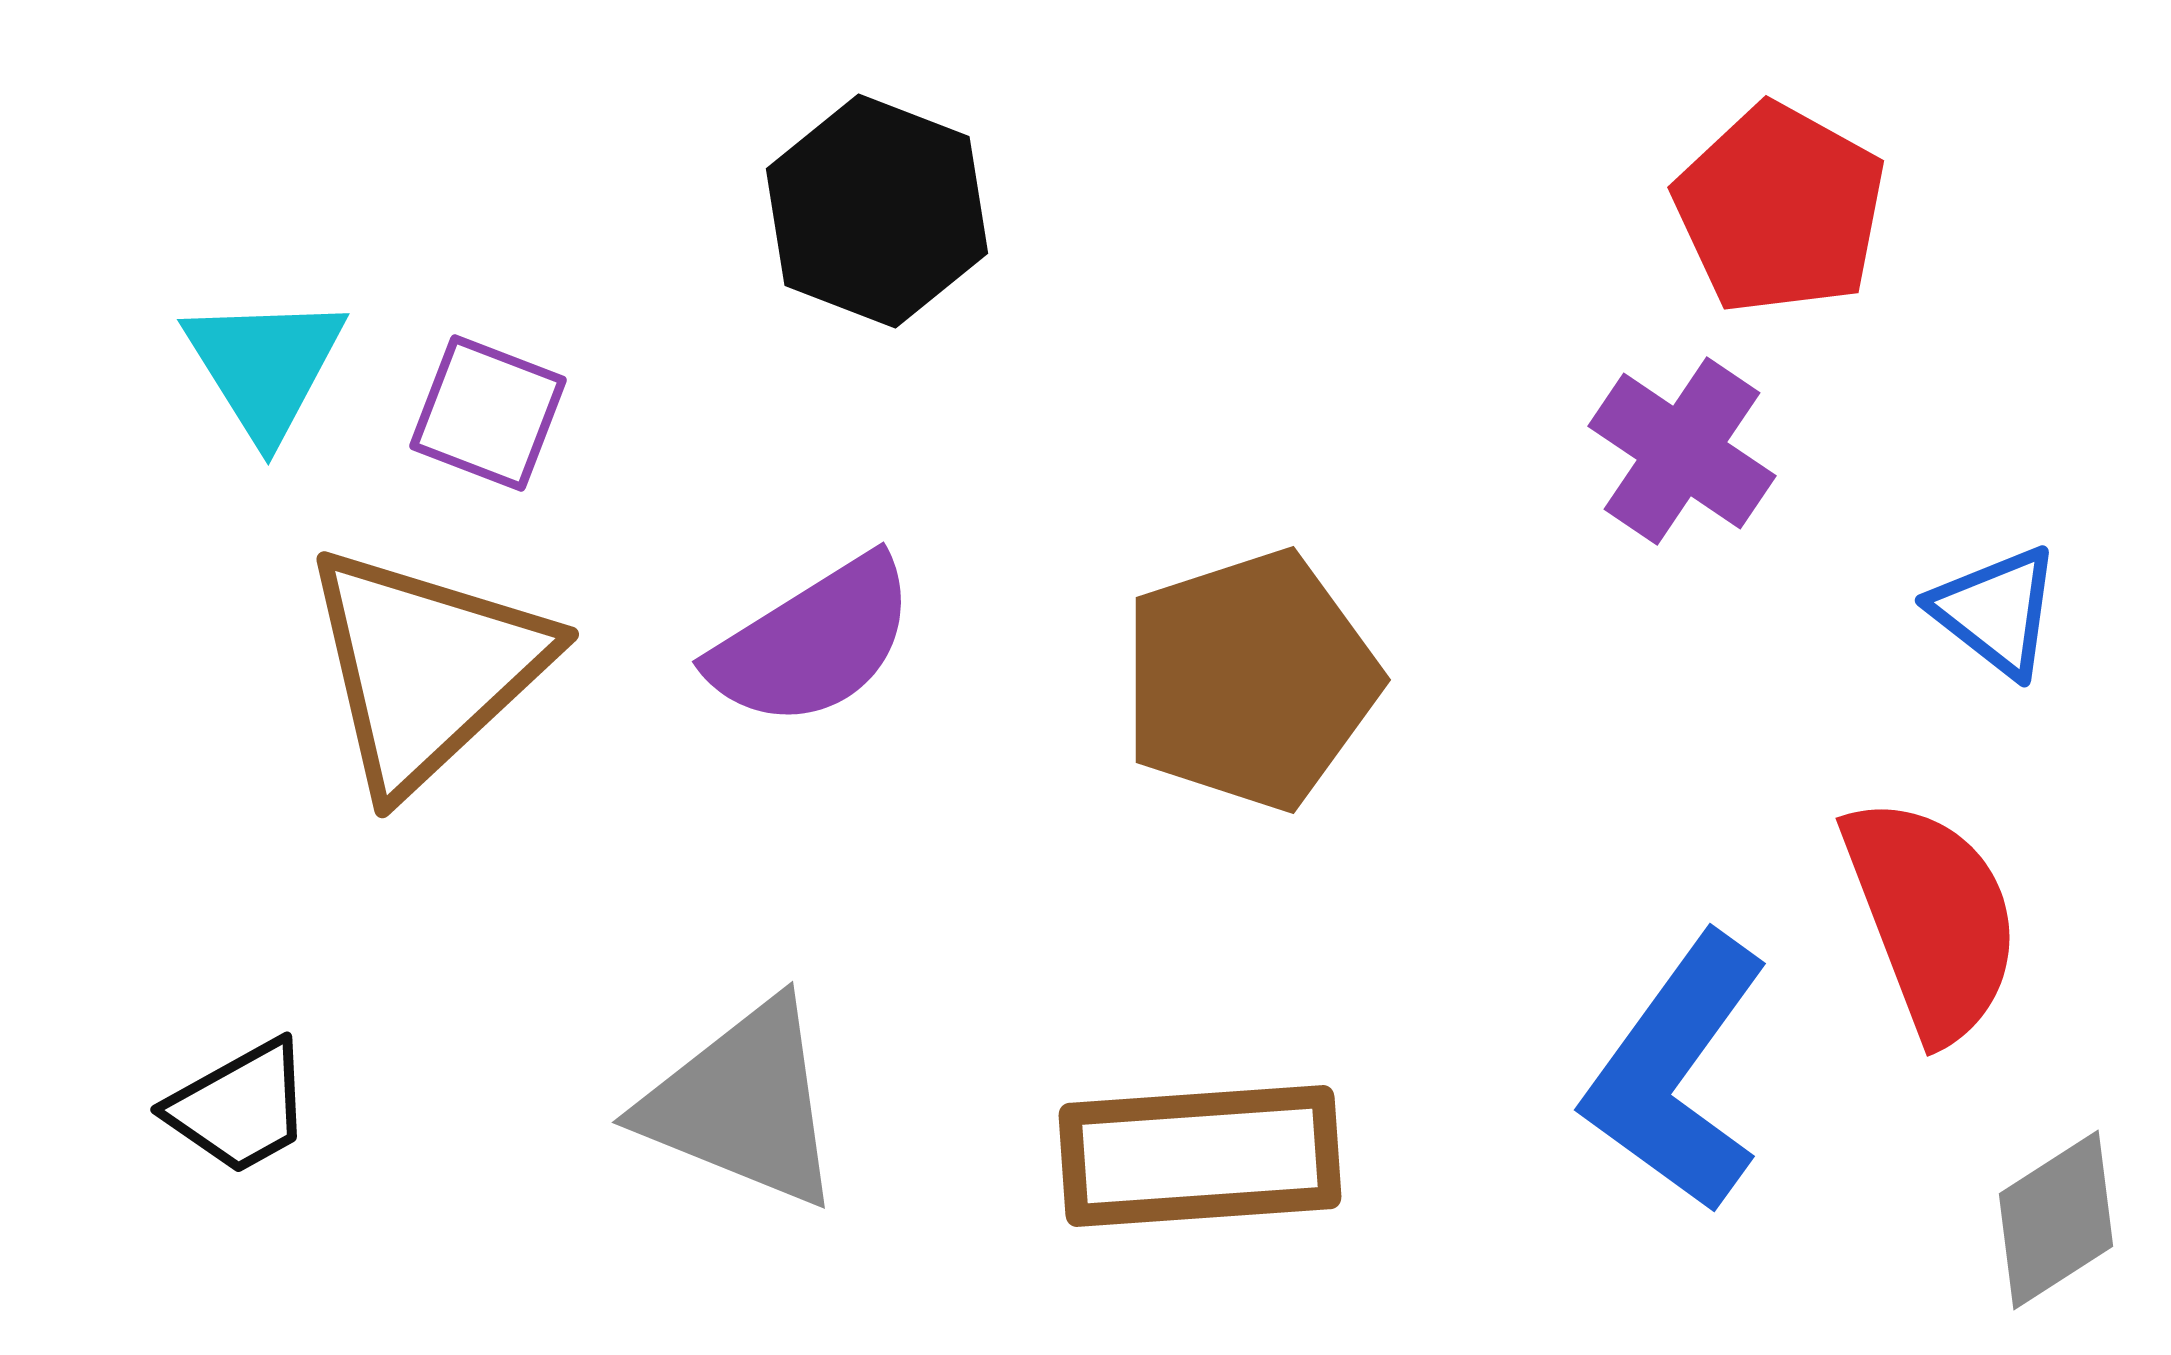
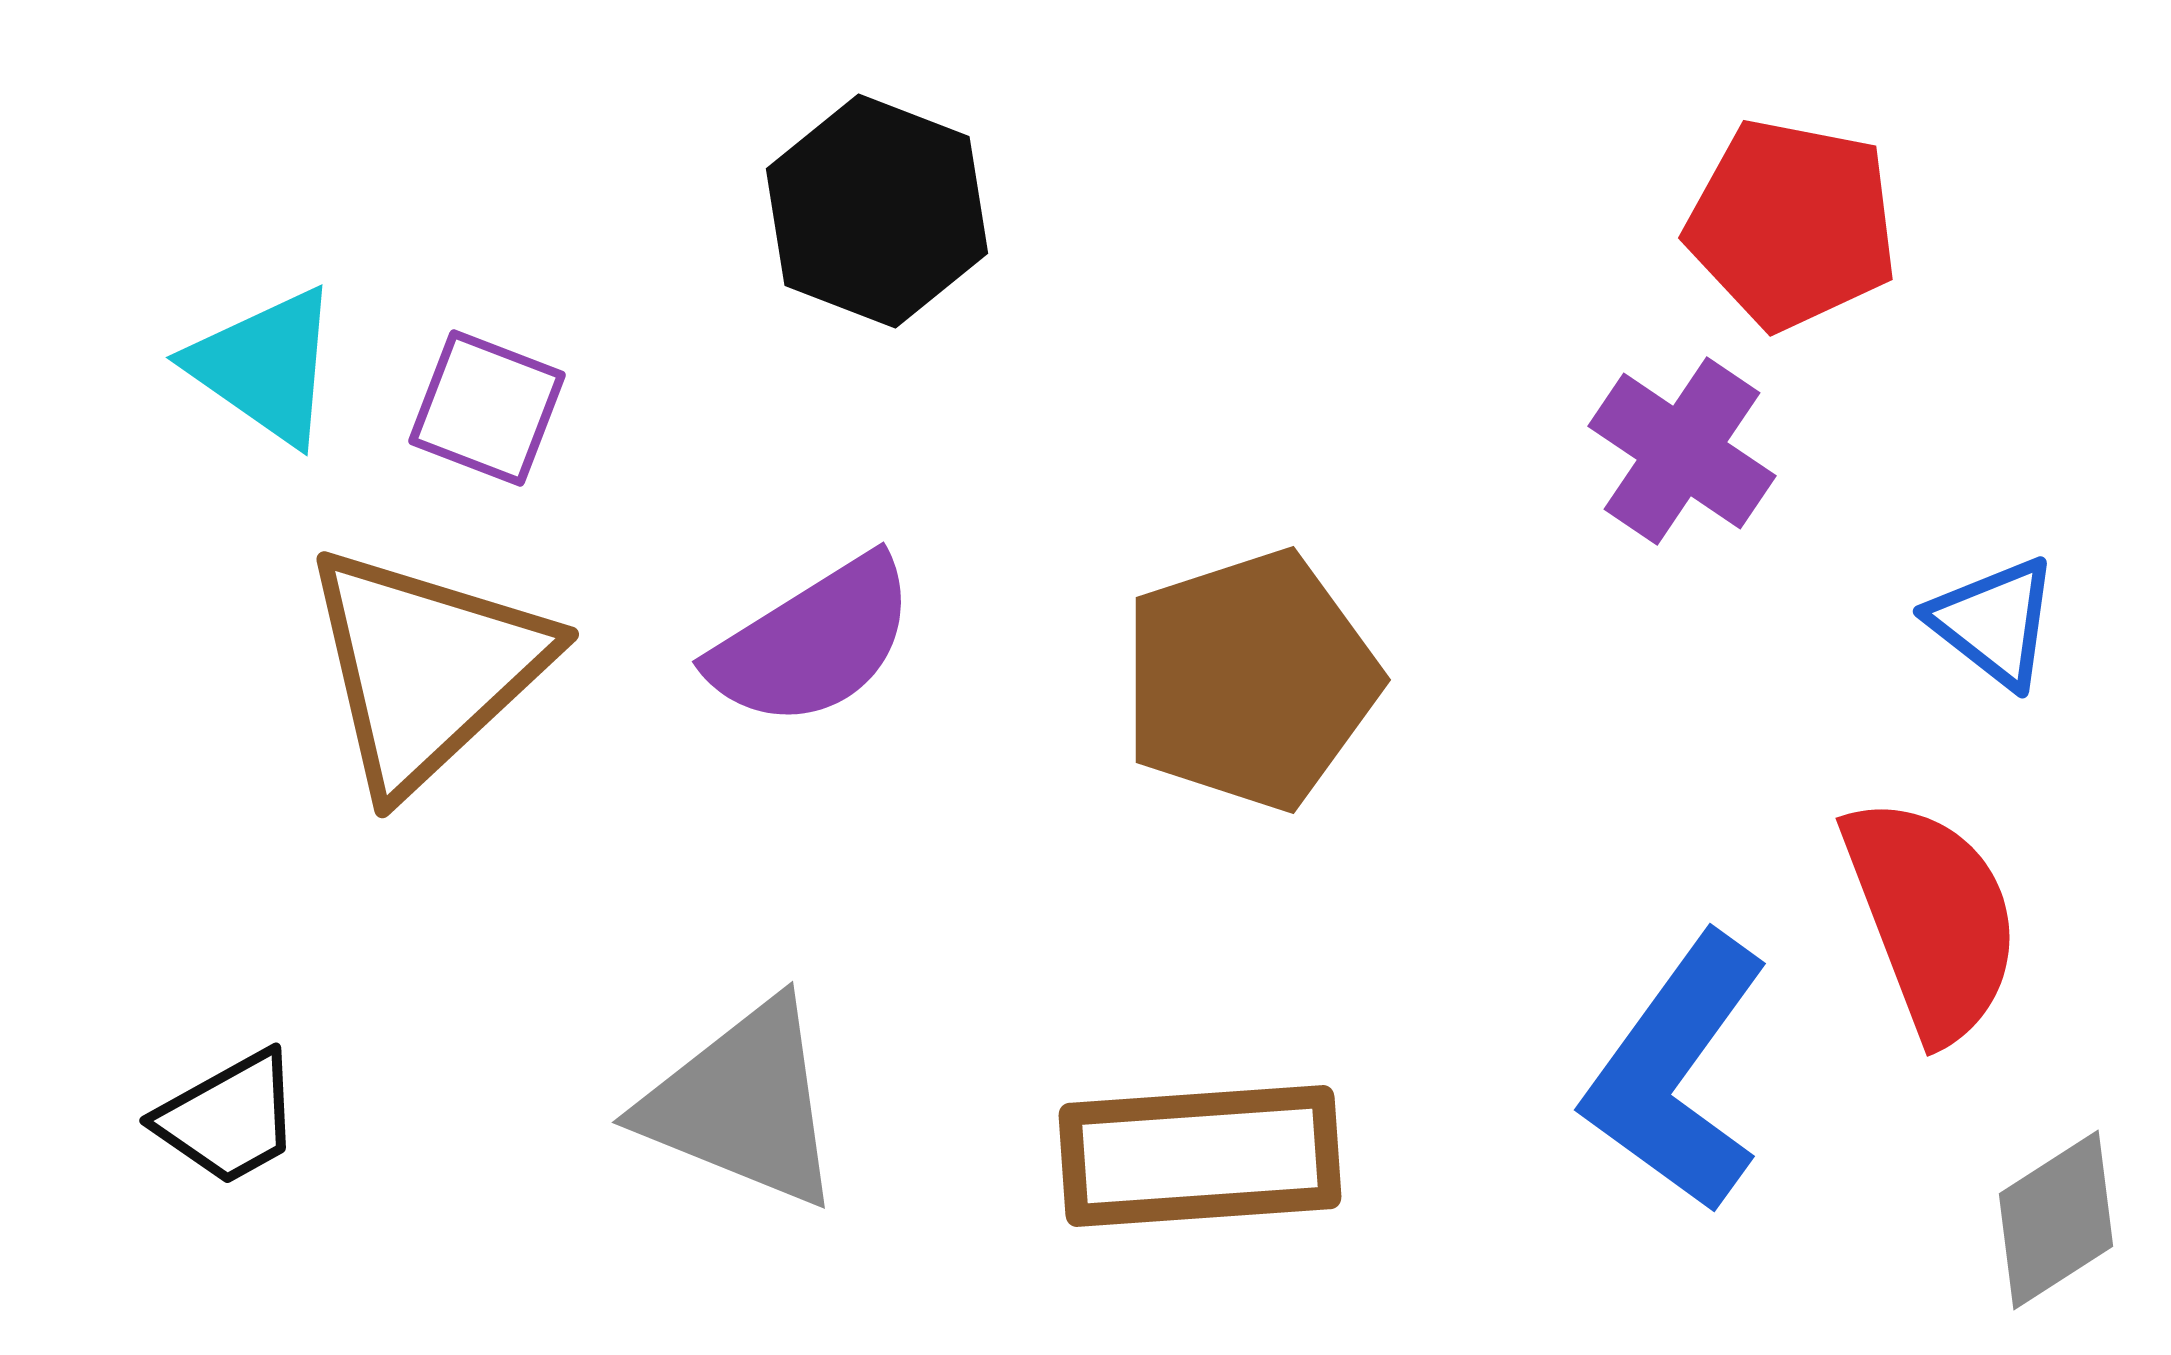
red pentagon: moved 12 px right, 15 px down; rotated 18 degrees counterclockwise
cyan triangle: rotated 23 degrees counterclockwise
purple square: moved 1 px left, 5 px up
blue triangle: moved 2 px left, 11 px down
black trapezoid: moved 11 px left, 11 px down
